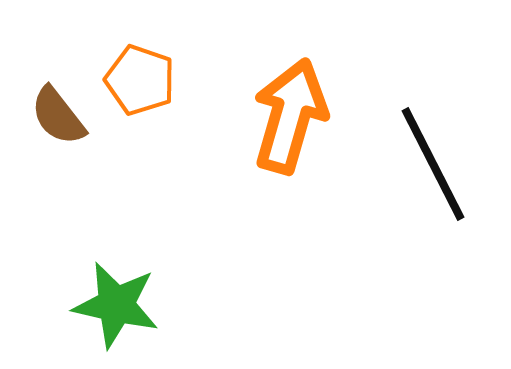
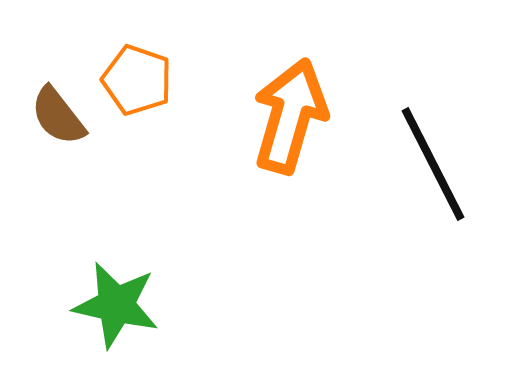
orange pentagon: moved 3 px left
